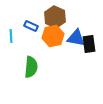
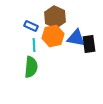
cyan line: moved 23 px right, 9 px down
